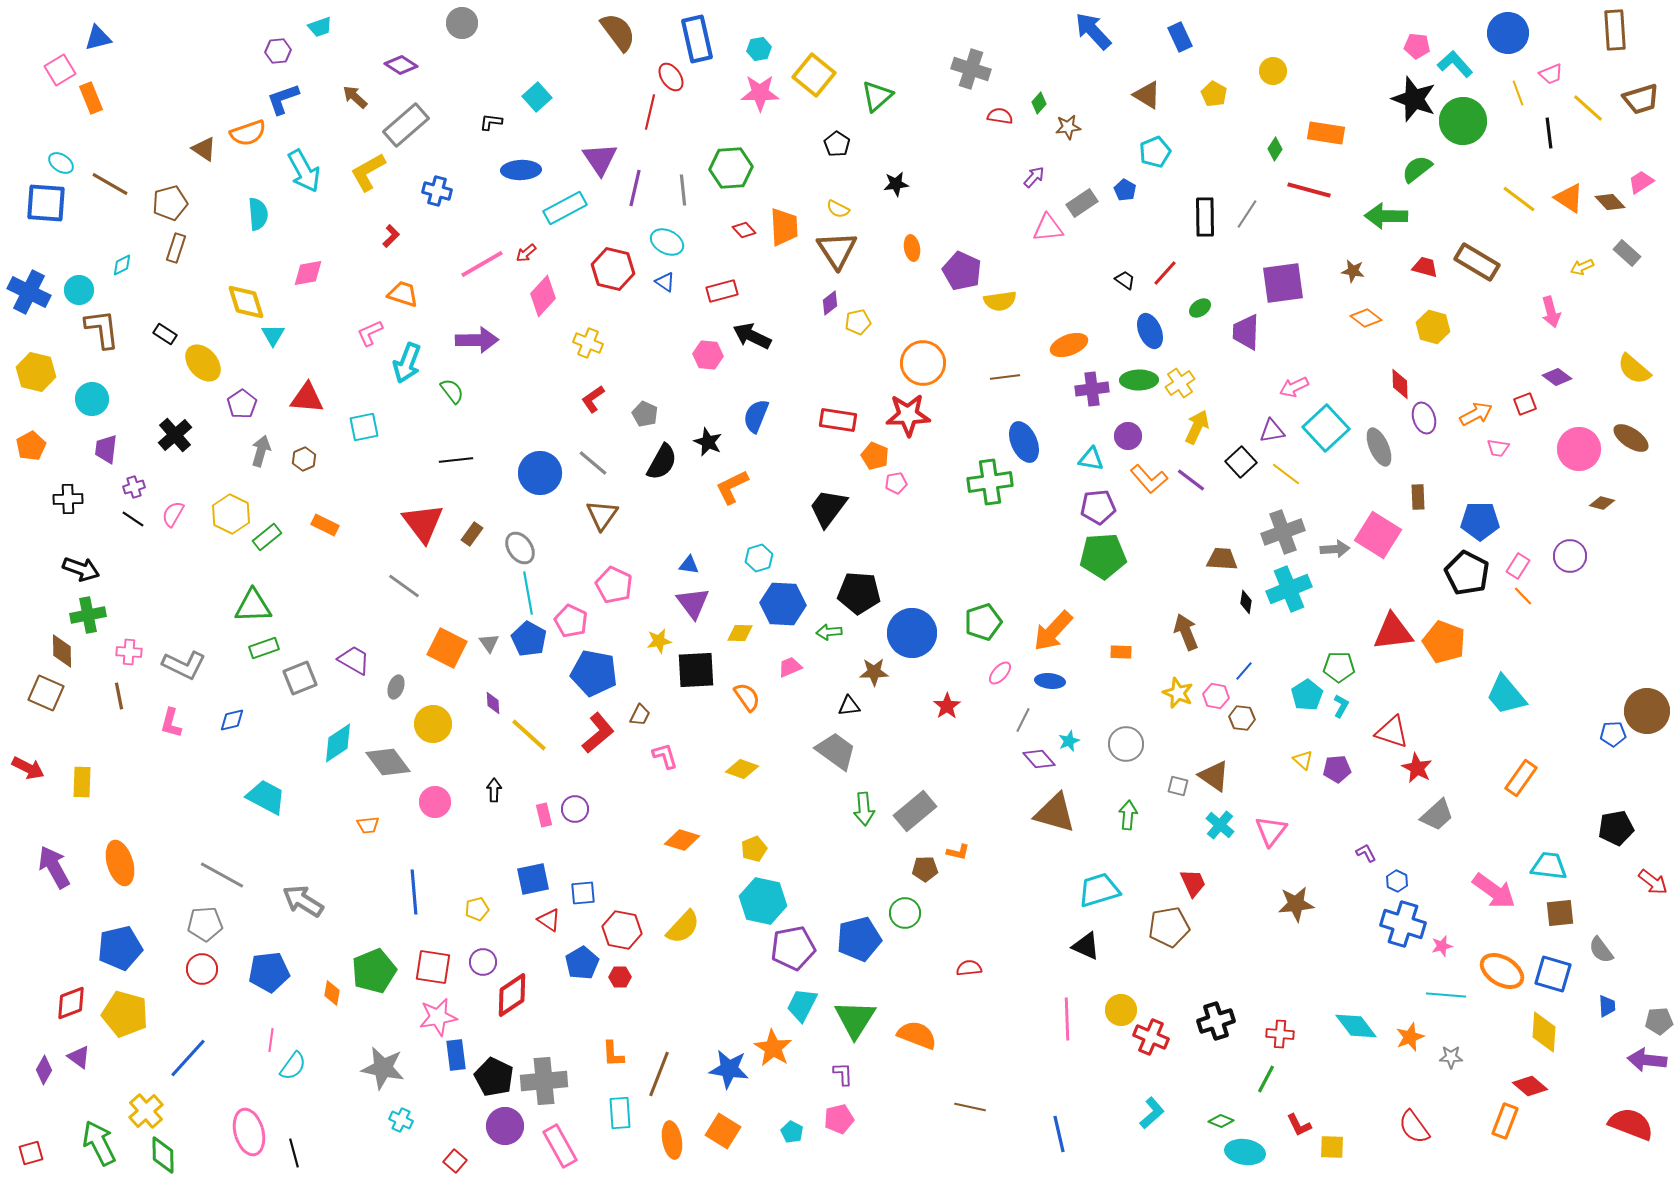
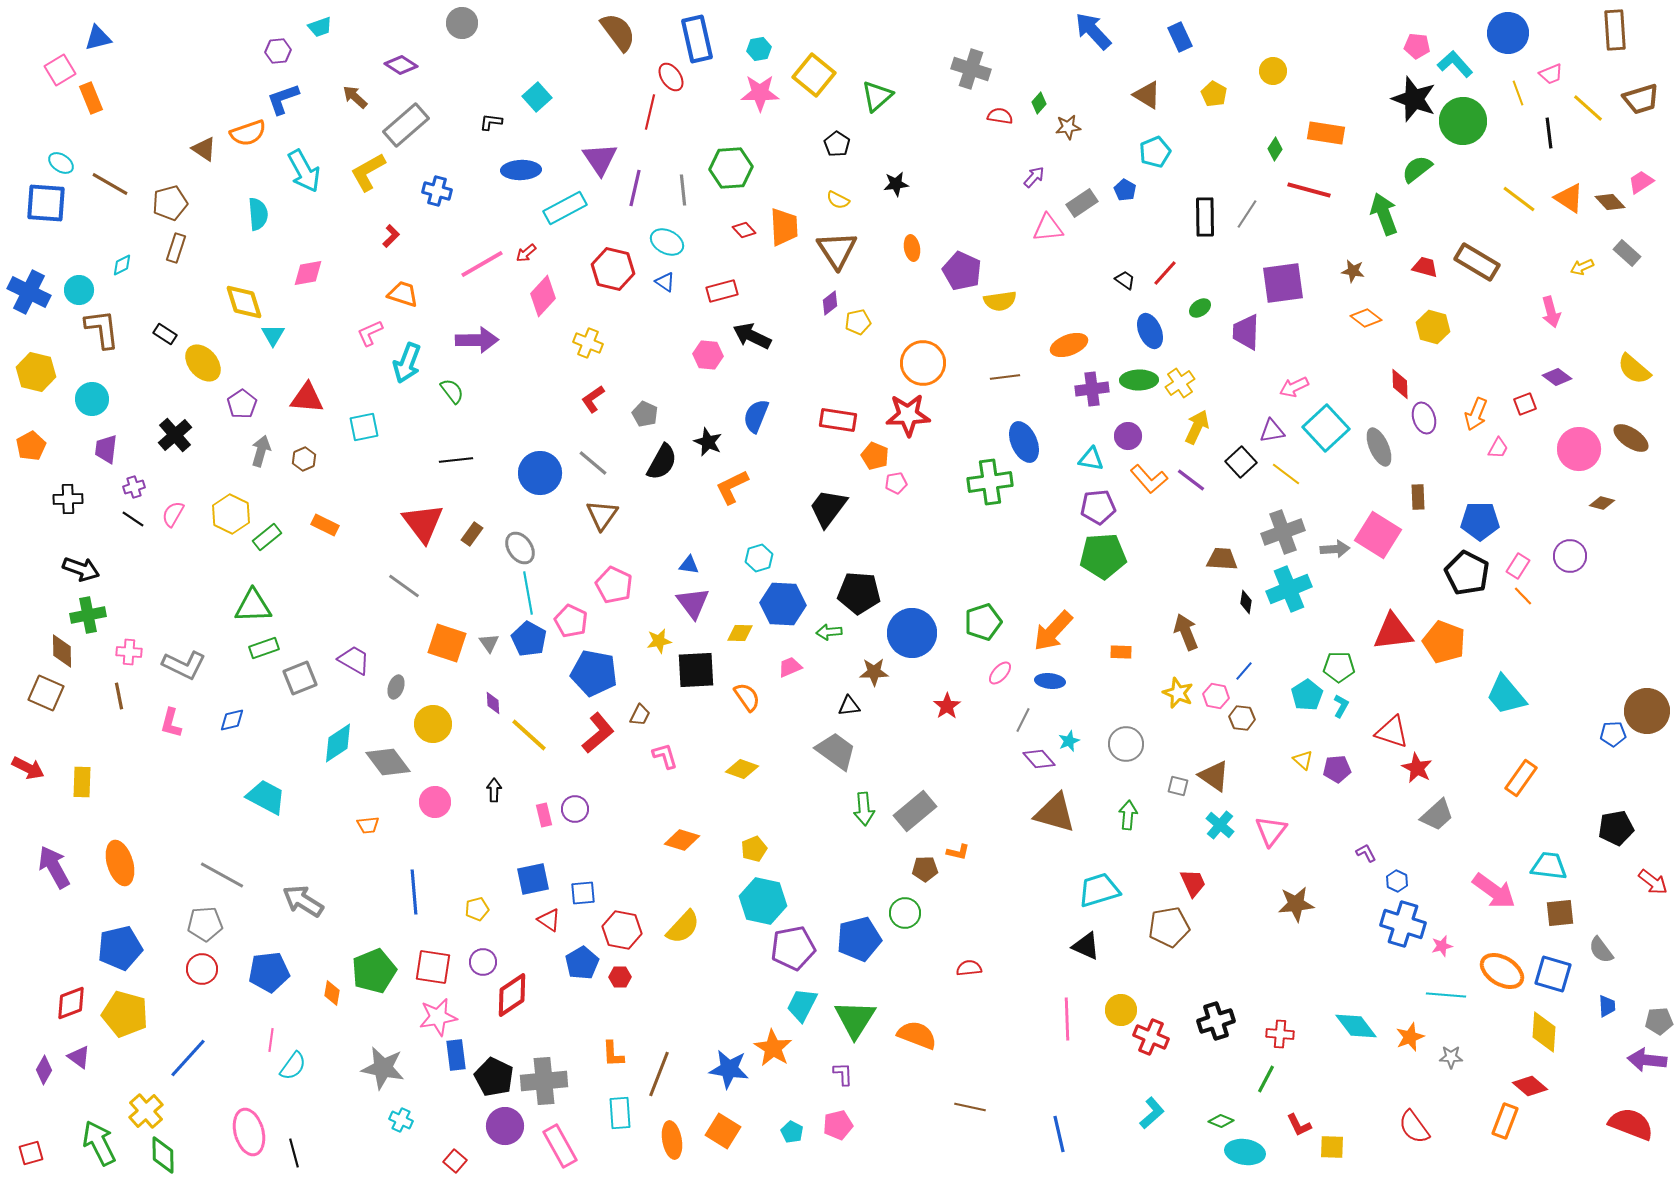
yellow semicircle at (838, 209): moved 9 px up
green arrow at (1386, 216): moved 2 px left, 2 px up; rotated 69 degrees clockwise
yellow diamond at (246, 302): moved 2 px left
orange arrow at (1476, 414): rotated 140 degrees clockwise
pink trapezoid at (1498, 448): rotated 70 degrees counterclockwise
orange square at (447, 648): moved 5 px up; rotated 9 degrees counterclockwise
pink pentagon at (839, 1119): moved 1 px left, 6 px down
